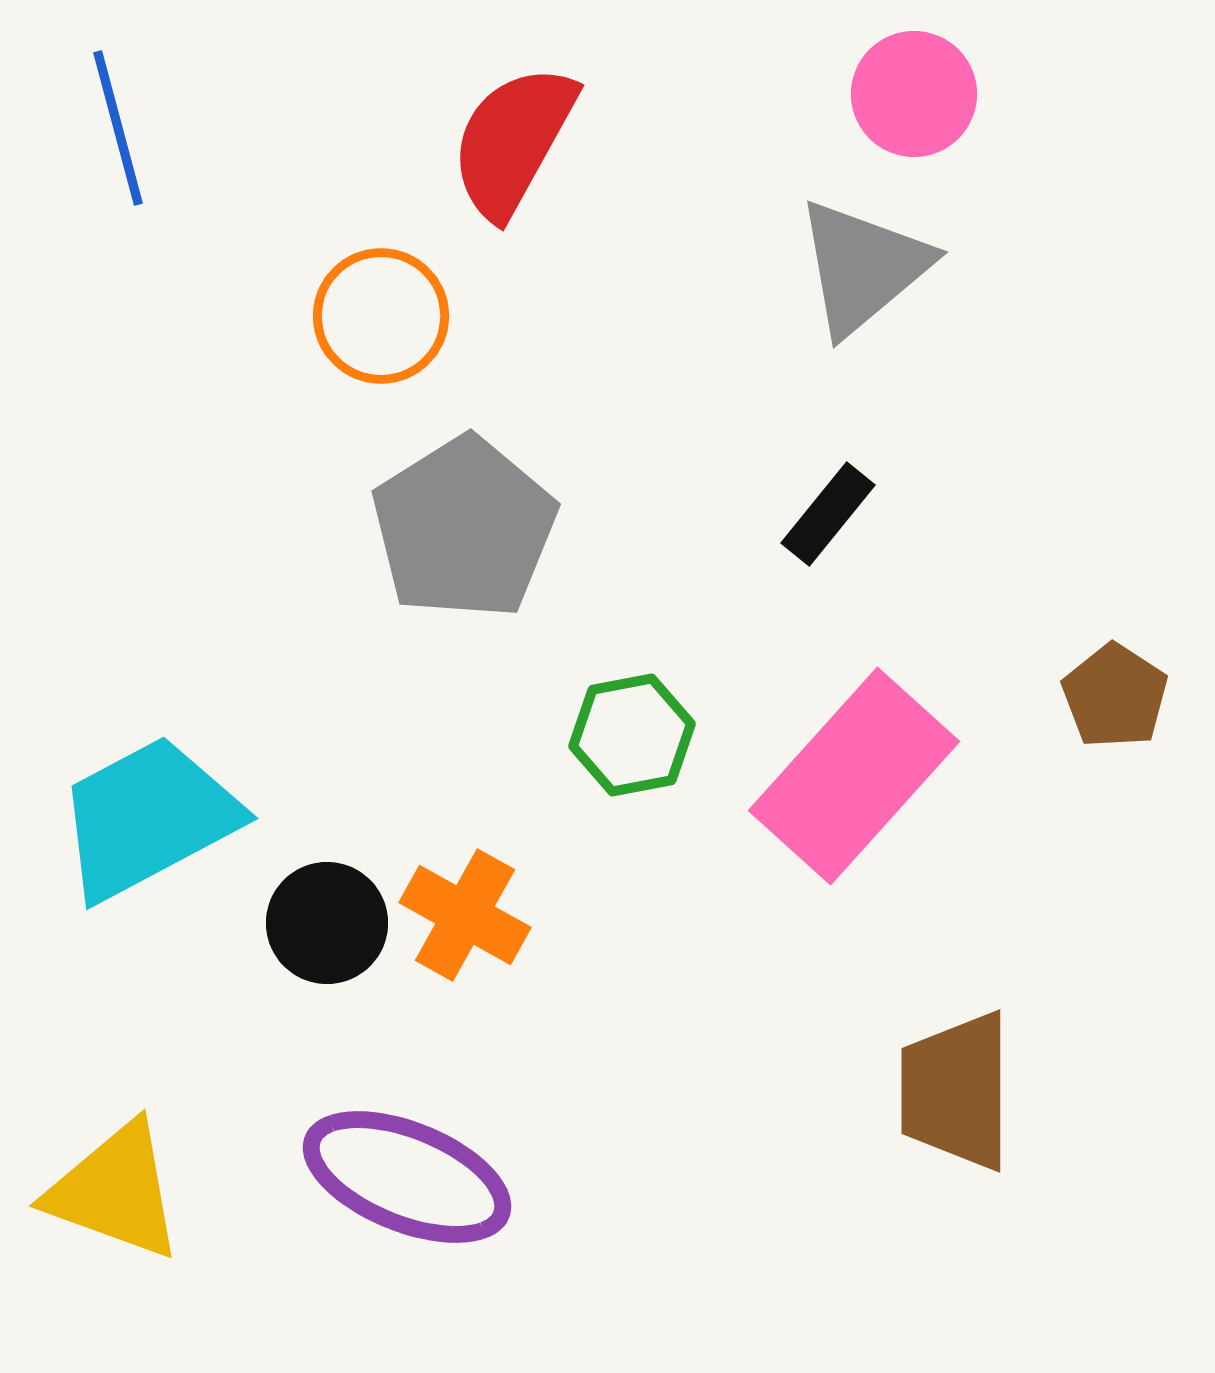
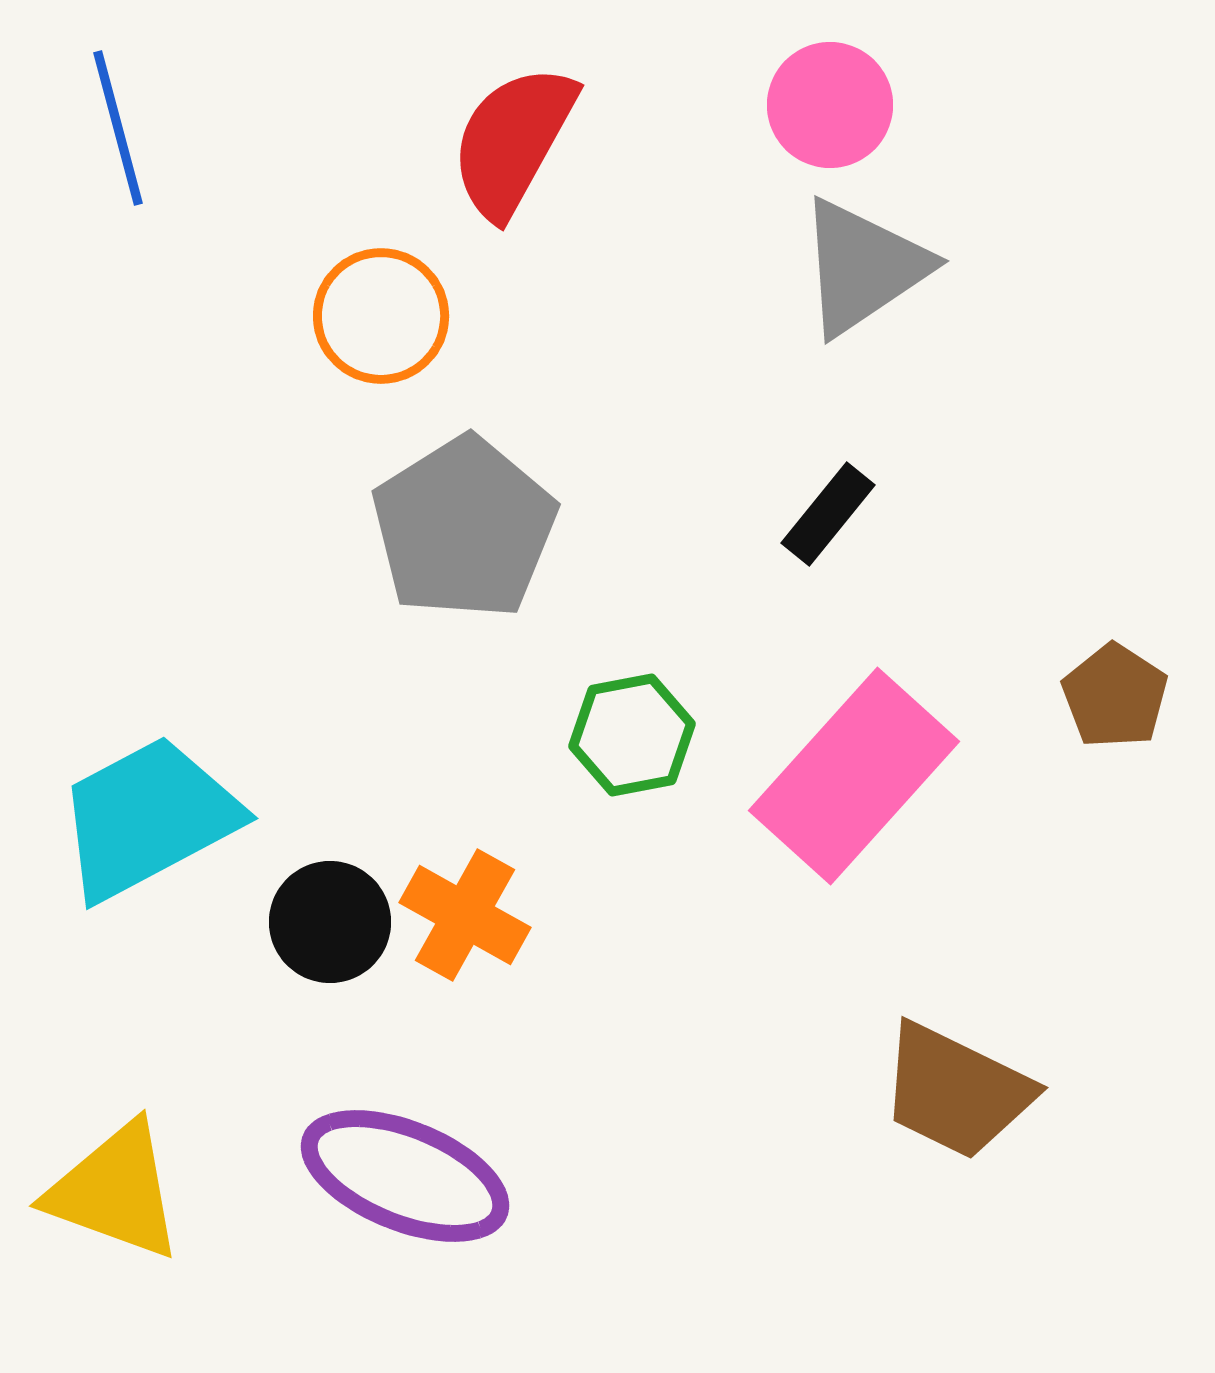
pink circle: moved 84 px left, 11 px down
gray triangle: rotated 6 degrees clockwise
black circle: moved 3 px right, 1 px up
brown trapezoid: rotated 64 degrees counterclockwise
purple ellipse: moved 2 px left, 1 px up
